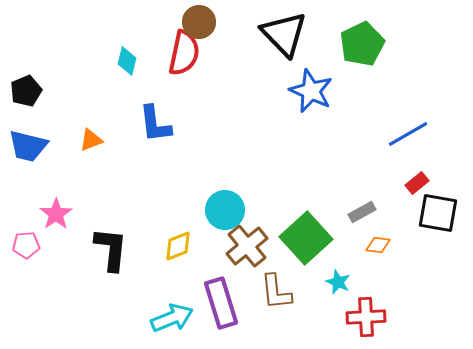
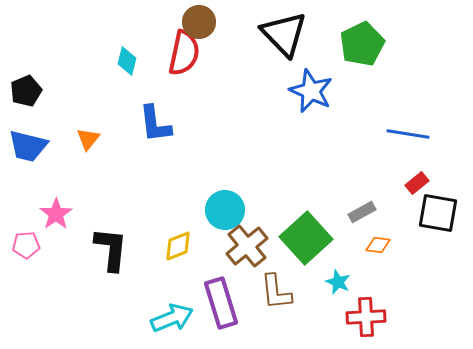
blue line: rotated 39 degrees clockwise
orange triangle: moved 3 px left, 1 px up; rotated 30 degrees counterclockwise
